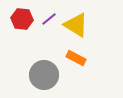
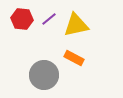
yellow triangle: rotated 44 degrees counterclockwise
orange rectangle: moved 2 px left
